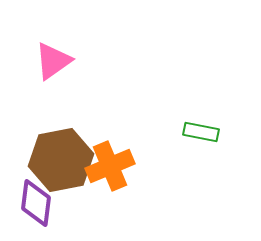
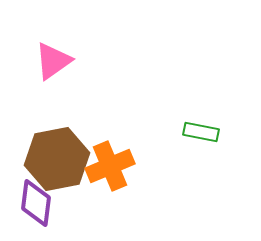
brown hexagon: moved 4 px left, 1 px up
